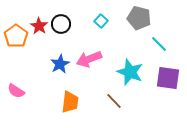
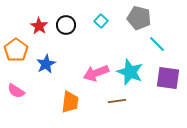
black circle: moved 5 px right, 1 px down
orange pentagon: moved 14 px down
cyan line: moved 2 px left
pink arrow: moved 7 px right, 14 px down
blue star: moved 14 px left
brown line: moved 3 px right; rotated 54 degrees counterclockwise
